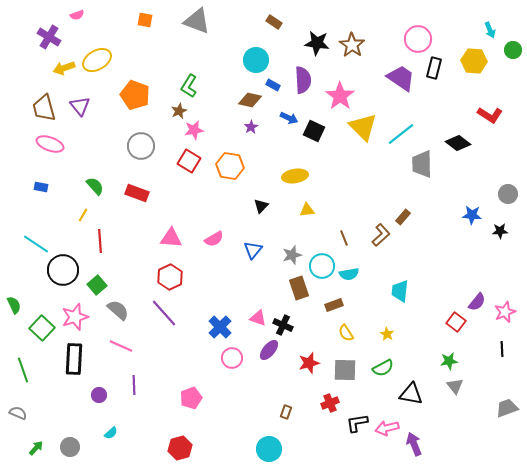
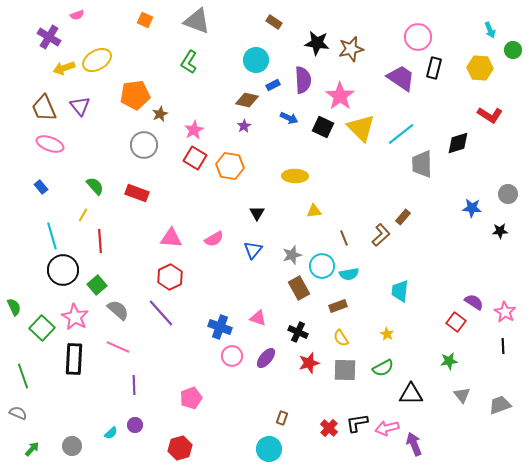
orange square at (145, 20): rotated 14 degrees clockwise
pink circle at (418, 39): moved 2 px up
brown star at (352, 45): moved 1 px left, 4 px down; rotated 25 degrees clockwise
yellow hexagon at (474, 61): moved 6 px right, 7 px down
blue rectangle at (273, 85): rotated 56 degrees counterclockwise
green L-shape at (189, 86): moved 24 px up
orange pentagon at (135, 95): rotated 28 degrees counterclockwise
brown diamond at (250, 100): moved 3 px left
brown trapezoid at (44, 108): rotated 8 degrees counterclockwise
brown star at (179, 111): moved 19 px left, 3 px down
purple star at (251, 127): moved 7 px left, 1 px up
yellow triangle at (363, 127): moved 2 px left, 1 px down
pink star at (194, 130): rotated 18 degrees counterclockwise
black square at (314, 131): moved 9 px right, 4 px up
black diamond at (458, 143): rotated 55 degrees counterclockwise
gray circle at (141, 146): moved 3 px right, 1 px up
red square at (189, 161): moved 6 px right, 3 px up
yellow ellipse at (295, 176): rotated 10 degrees clockwise
blue rectangle at (41, 187): rotated 40 degrees clockwise
black triangle at (261, 206): moved 4 px left, 7 px down; rotated 14 degrees counterclockwise
yellow triangle at (307, 210): moved 7 px right, 1 px down
blue star at (472, 215): moved 7 px up
cyan line at (36, 244): moved 16 px right, 8 px up; rotated 40 degrees clockwise
brown rectangle at (299, 288): rotated 10 degrees counterclockwise
purple semicircle at (477, 302): moved 3 px left; rotated 96 degrees counterclockwise
green semicircle at (14, 305): moved 2 px down
brown rectangle at (334, 305): moved 4 px right, 1 px down
pink star at (505, 312): rotated 20 degrees counterclockwise
purple line at (164, 313): moved 3 px left
pink star at (75, 317): rotated 24 degrees counterclockwise
black cross at (283, 325): moved 15 px right, 7 px down
blue cross at (220, 327): rotated 25 degrees counterclockwise
yellow semicircle at (346, 333): moved 5 px left, 5 px down
pink line at (121, 346): moved 3 px left, 1 px down
black line at (502, 349): moved 1 px right, 3 px up
purple ellipse at (269, 350): moved 3 px left, 8 px down
pink circle at (232, 358): moved 2 px up
green line at (23, 370): moved 6 px down
gray triangle at (455, 386): moved 7 px right, 9 px down
black triangle at (411, 394): rotated 10 degrees counterclockwise
purple circle at (99, 395): moved 36 px right, 30 px down
red cross at (330, 403): moved 1 px left, 25 px down; rotated 24 degrees counterclockwise
gray trapezoid at (507, 408): moved 7 px left, 3 px up
brown rectangle at (286, 412): moved 4 px left, 6 px down
gray circle at (70, 447): moved 2 px right, 1 px up
green arrow at (36, 448): moved 4 px left, 1 px down
